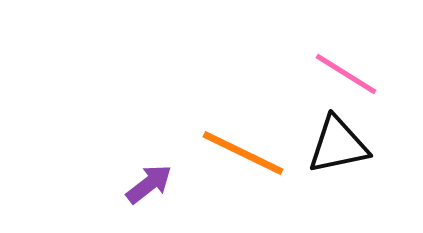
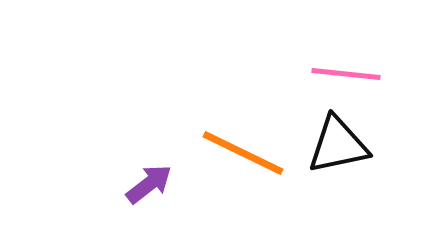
pink line: rotated 26 degrees counterclockwise
